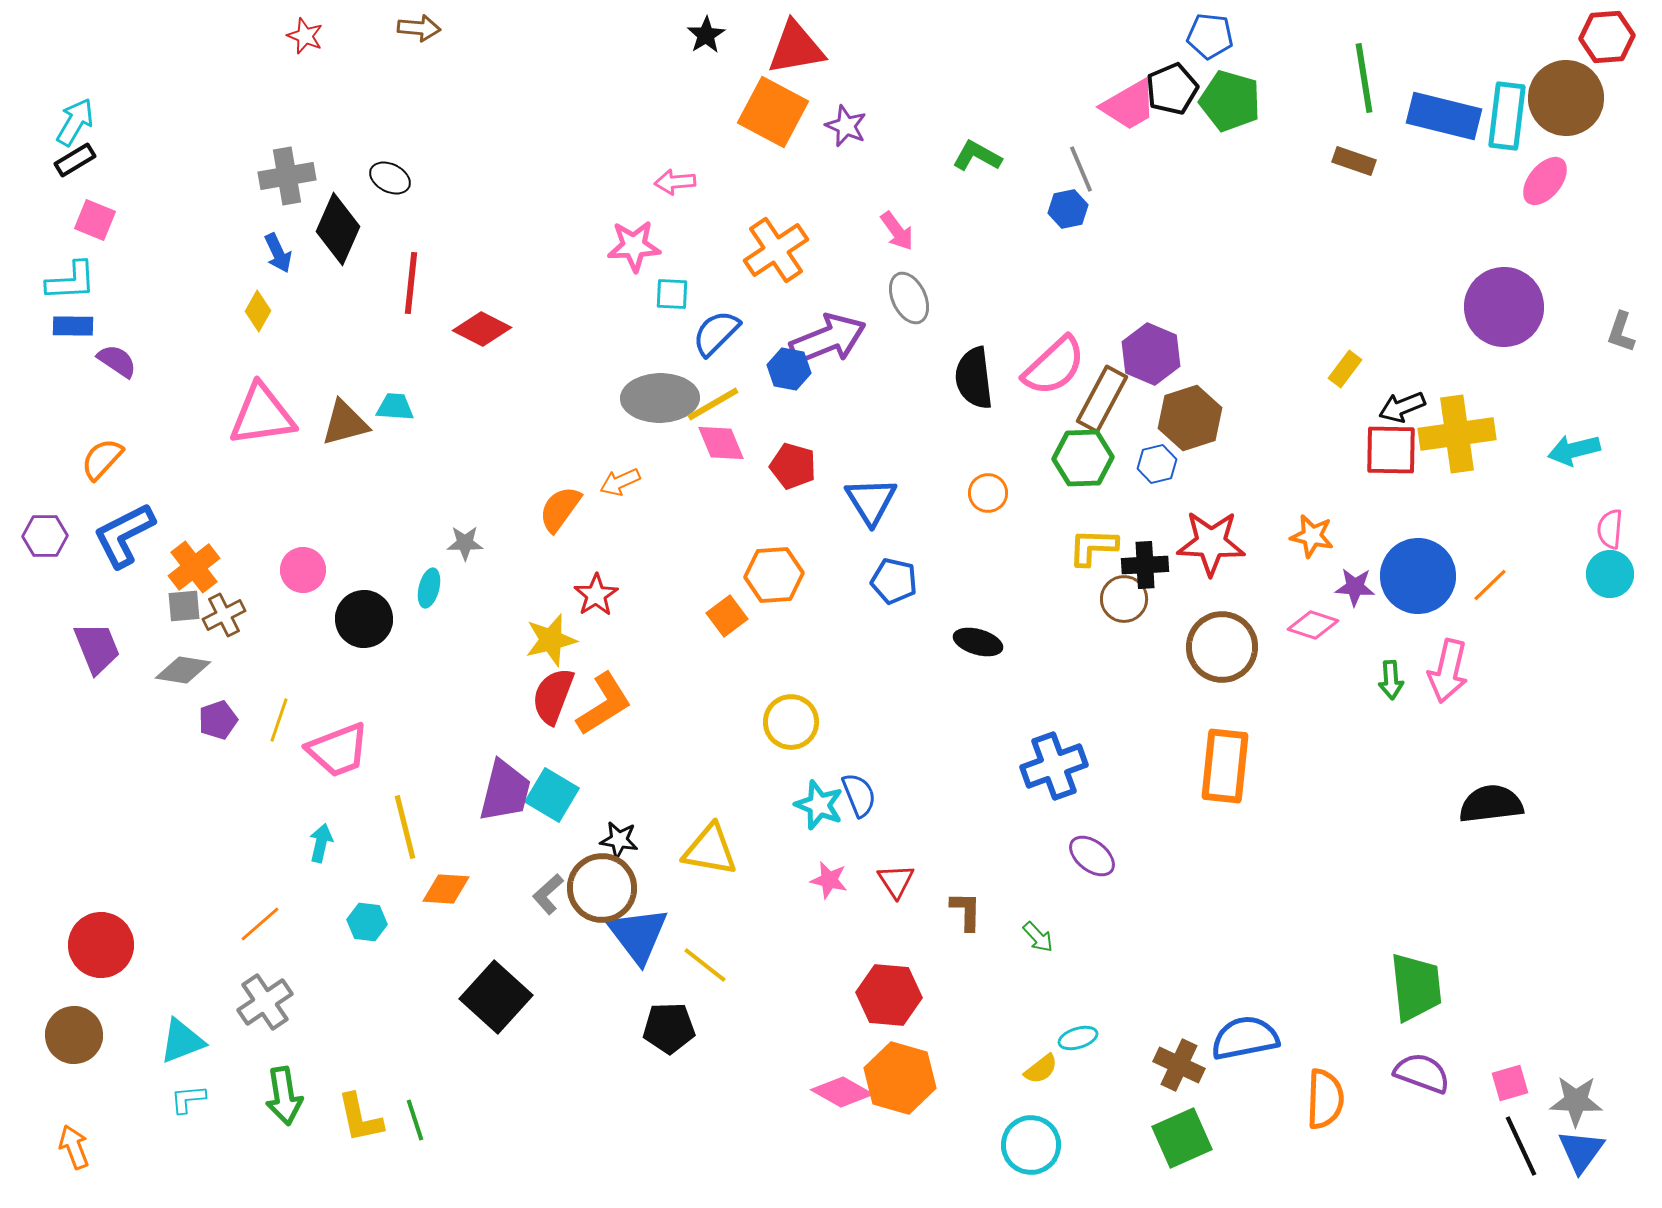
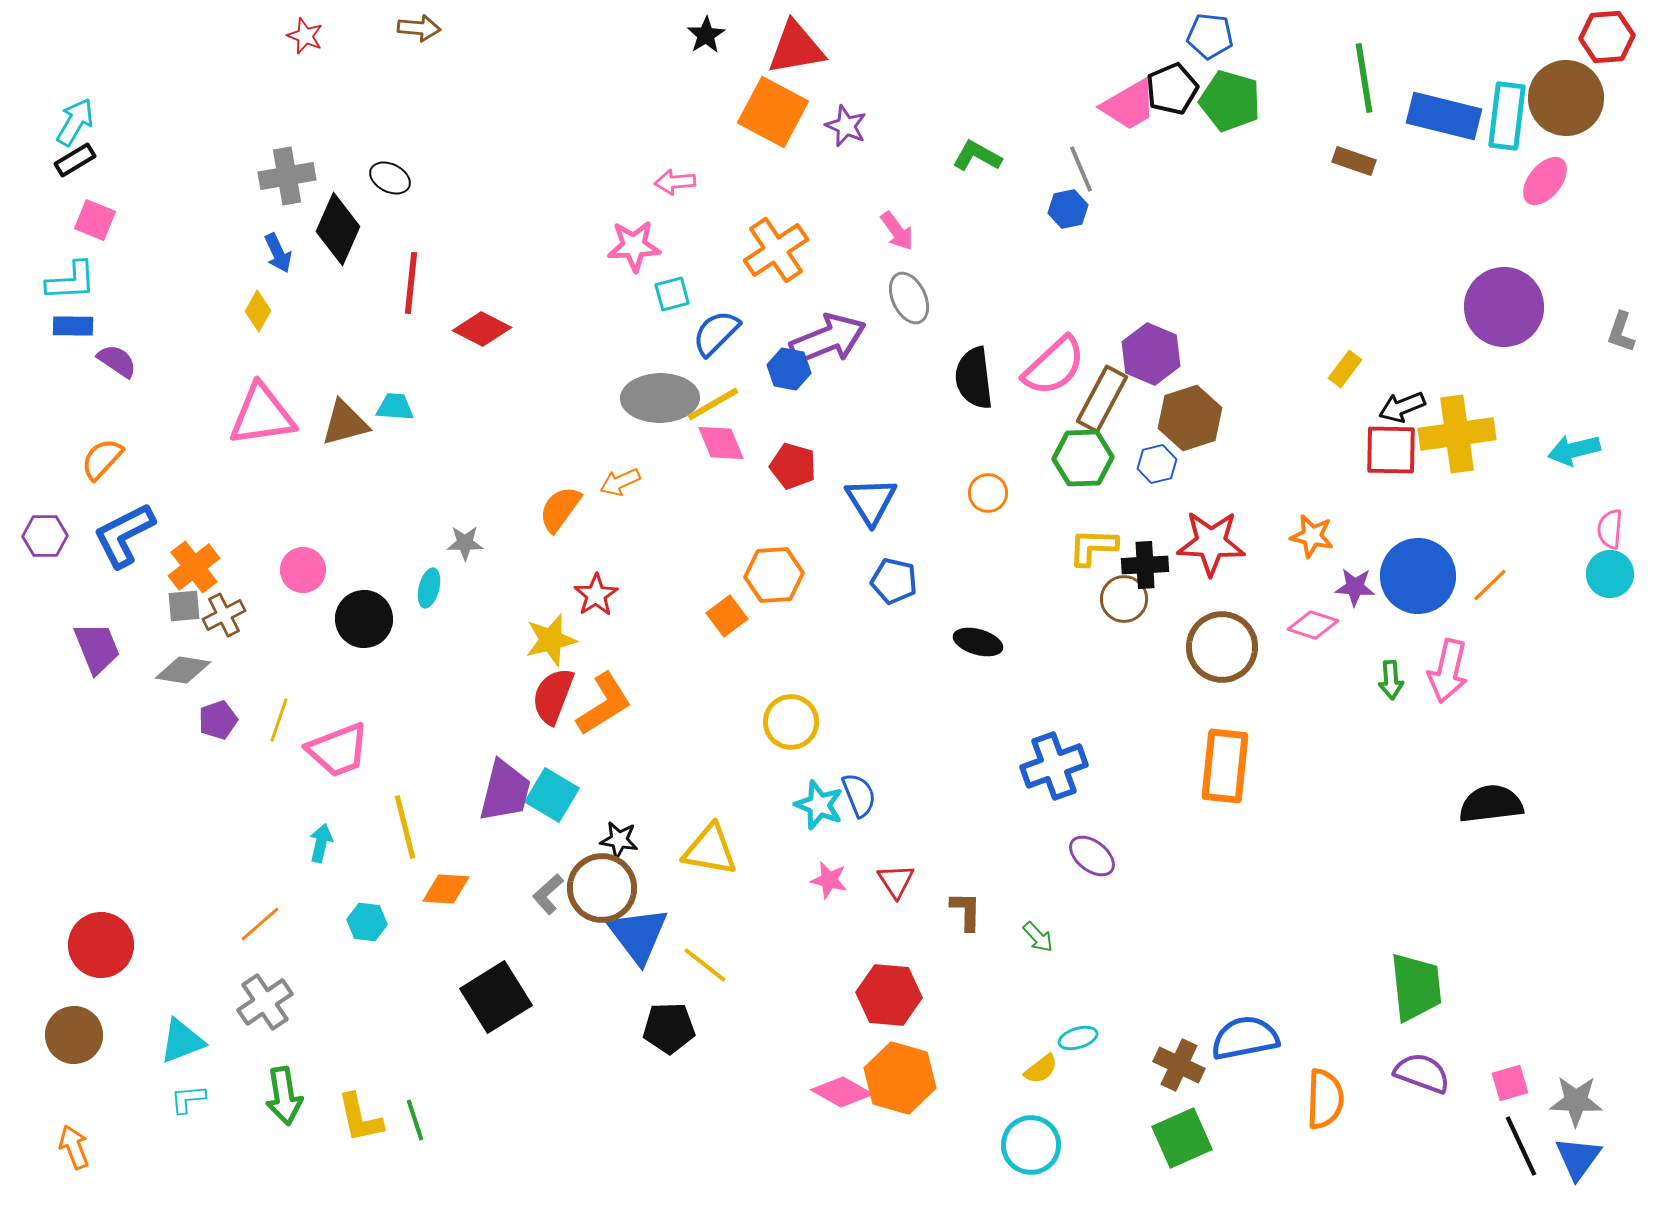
cyan square at (672, 294): rotated 18 degrees counterclockwise
black square at (496, 997): rotated 16 degrees clockwise
blue triangle at (1581, 1151): moved 3 px left, 7 px down
